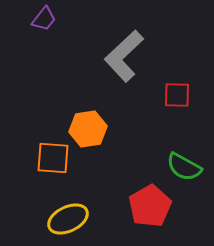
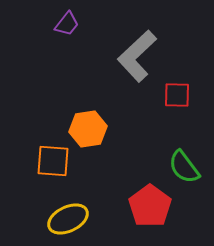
purple trapezoid: moved 23 px right, 5 px down
gray L-shape: moved 13 px right
orange square: moved 3 px down
green semicircle: rotated 24 degrees clockwise
red pentagon: rotated 6 degrees counterclockwise
